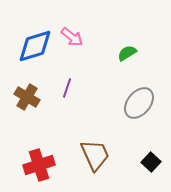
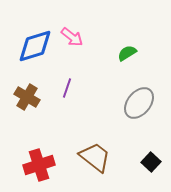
brown trapezoid: moved 2 px down; rotated 28 degrees counterclockwise
